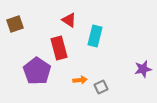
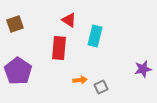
red rectangle: rotated 20 degrees clockwise
purple pentagon: moved 19 px left
